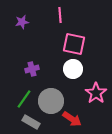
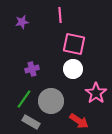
red arrow: moved 7 px right, 2 px down
